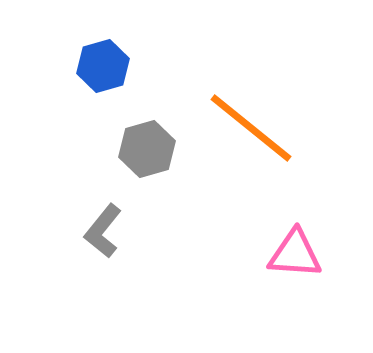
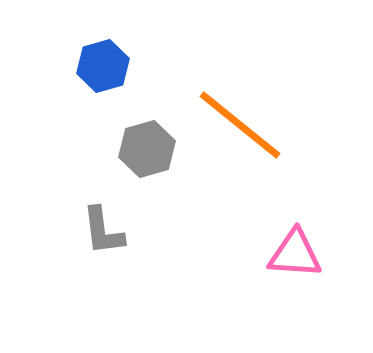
orange line: moved 11 px left, 3 px up
gray L-shape: rotated 46 degrees counterclockwise
